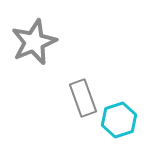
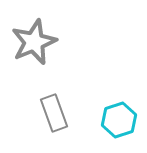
gray rectangle: moved 29 px left, 15 px down
